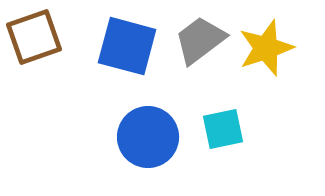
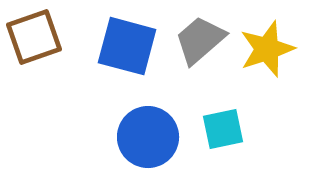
gray trapezoid: rotated 4 degrees counterclockwise
yellow star: moved 1 px right, 1 px down
